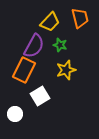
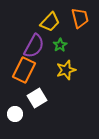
green star: rotated 24 degrees clockwise
white square: moved 3 px left, 2 px down
